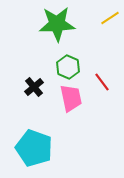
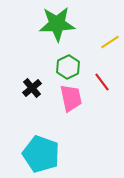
yellow line: moved 24 px down
green hexagon: rotated 10 degrees clockwise
black cross: moved 2 px left, 1 px down
cyan pentagon: moved 7 px right, 6 px down
